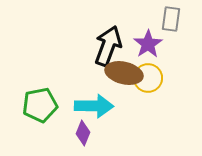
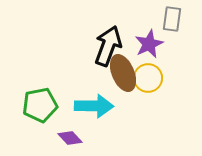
gray rectangle: moved 1 px right
purple star: moved 1 px right; rotated 8 degrees clockwise
brown ellipse: moved 1 px left; rotated 54 degrees clockwise
purple diamond: moved 13 px left, 5 px down; rotated 65 degrees counterclockwise
